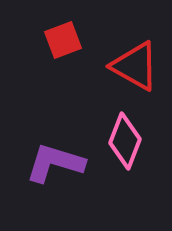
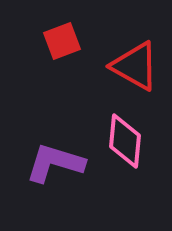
red square: moved 1 px left, 1 px down
pink diamond: rotated 16 degrees counterclockwise
